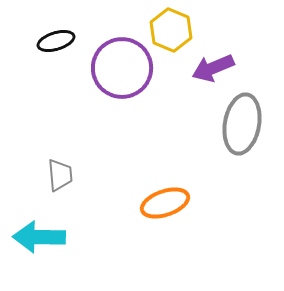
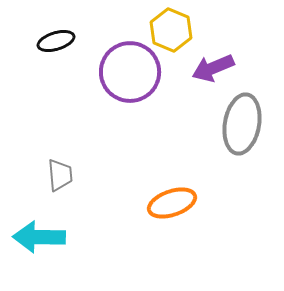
purple circle: moved 8 px right, 4 px down
orange ellipse: moved 7 px right
